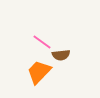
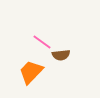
orange trapezoid: moved 8 px left
